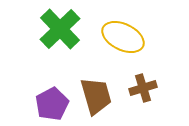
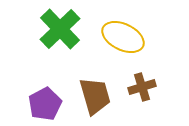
brown cross: moved 1 px left, 1 px up
brown trapezoid: moved 1 px left
purple pentagon: moved 7 px left
